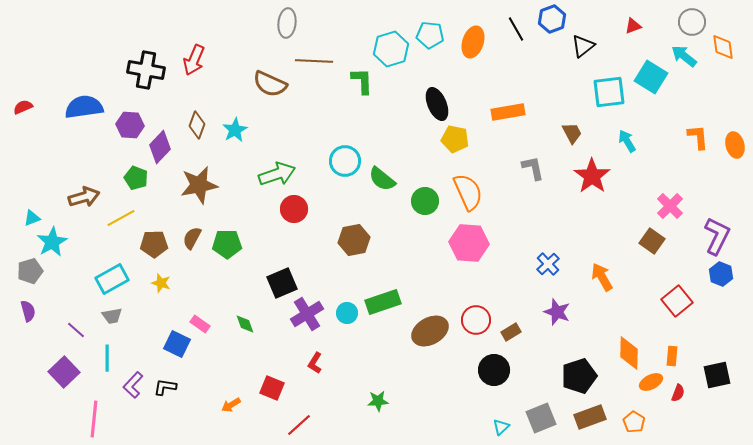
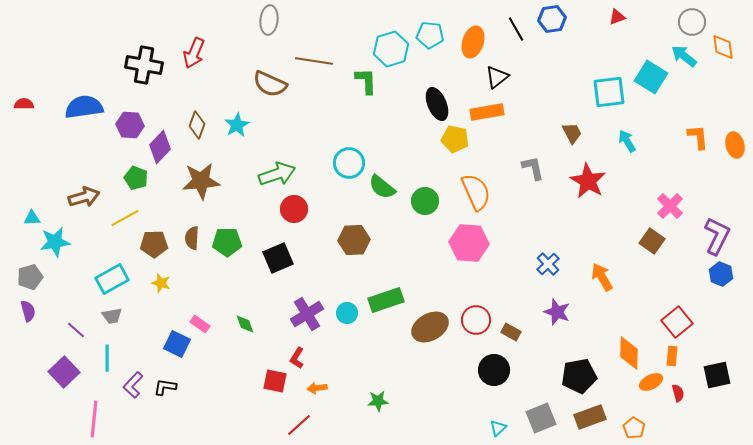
blue hexagon at (552, 19): rotated 12 degrees clockwise
gray ellipse at (287, 23): moved 18 px left, 3 px up
red triangle at (633, 26): moved 16 px left, 9 px up
black triangle at (583, 46): moved 86 px left, 31 px down
red arrow at (194, 60): moved 7 px up
brown line at (314, 61): rotated 6 degrees clockwise
black cross at (146, 70): moved 2 px left, 5 px up
green L-shape at (362, 81): moved 4 px right
red semicircle at (23, 107): moved 1 px right, 3 px up; rotated 24 degrees clockwise
orange rectangle at (508, 112): moved 21 px left
cyan star at (235, 130): moved 2 px right, 5 px up
cyan circle at (345, 161): moved 4 px right, 2 px down
red star at (592, 176): moved 4 px left, 5 px down; rotated 6 degrees counterclockwise
green semicircle at (382, 179): moved 8 px down
brown star at (199, 185): moved 2 px right, 4 px up; rotated 6 degrees clockwise
orange semicircle at (468, 192): moved 8 px right
cyan triangle at (32, 218): rotated 18 degrees clockwise
yellow line at (121, 218): moved 4 px right
brown semicircle at (192, 238): rotated 25 degrees counterclockwise
brown hexagon at (354, 240): rotated 8 degrees clockwise
cyan star at (52, 242): moved 3 px right; rotated 20 degrees clockwise
green pentagon at (227, 244): moved 2 px up
gray pentagon at (30, 271): moved 6 px down
black square at (282, 283): moved 4 px left, 25 px up
red square at (677, 301): moved 21 px down
green rectangle at (383, 302): moved 3 px right, 2 px up
brown ellipse at (430, 331): moved 4 px up
brown rectangle at (511, 332): rotated 60 degrees clockwise
red L-shape at (315, 363): moved 18 px left, 5 px up
black pentagon at (579, 376): rotated 8 degrees clockwise
red square at (272, 388): moved 3 px right, 7 px up; rotated 10 degrees counterclockwise
red semicircle at (678, 393): rotated 36 degrees counterclockwise
orange arrow at (231, 405): moved 86 px right, 17 px up; rotated 24 degrees clockwise
orange pentagon at (634, 422): moved 6 px down
cyan triangle at (501, 427): moved 3 px left, 1 px down
